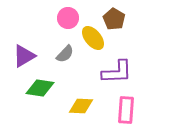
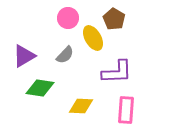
yellow ellipse: rotated 10 degrees clockwise
gray semicircle: moved 1 px down
